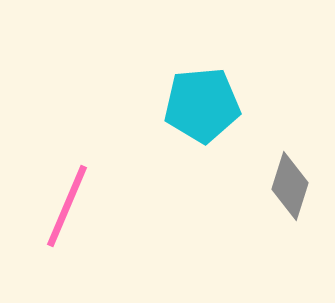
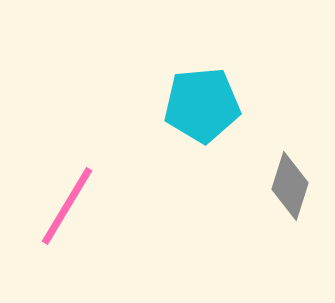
pink line: rotated 8 degrees clockwise
